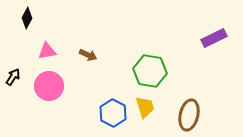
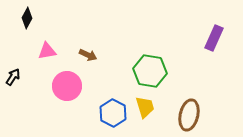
purple rectangle: rotated 40 degrees counterclockwise
pink circle: moved 18 px right
